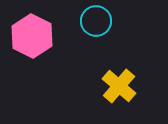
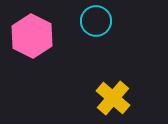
yellow cross: moved 6 px left, 12 px down
